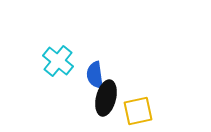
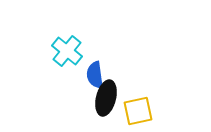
cyan cross: moved 9 px right, 10 px up
